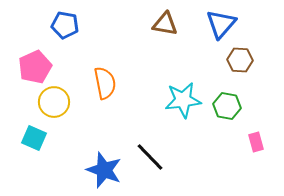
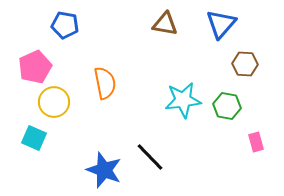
brown hexagon: moved 5 px right, 4 px down
